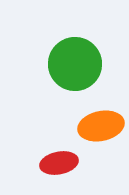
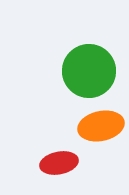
green circle: moved 14 px right, 7 px down
